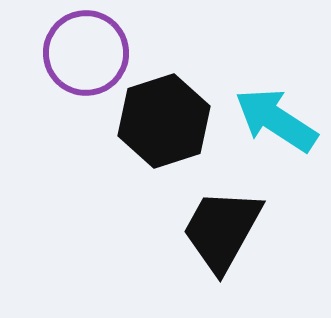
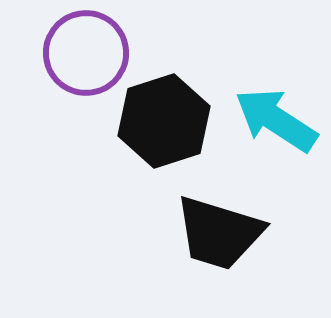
black trapezoid: moved 3 px left, 3 px down; rotated 102 degrees counterclockwise
